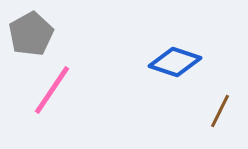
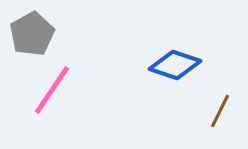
gray pentagon: moved 1 px right
blue diamond: moved 3 px down
